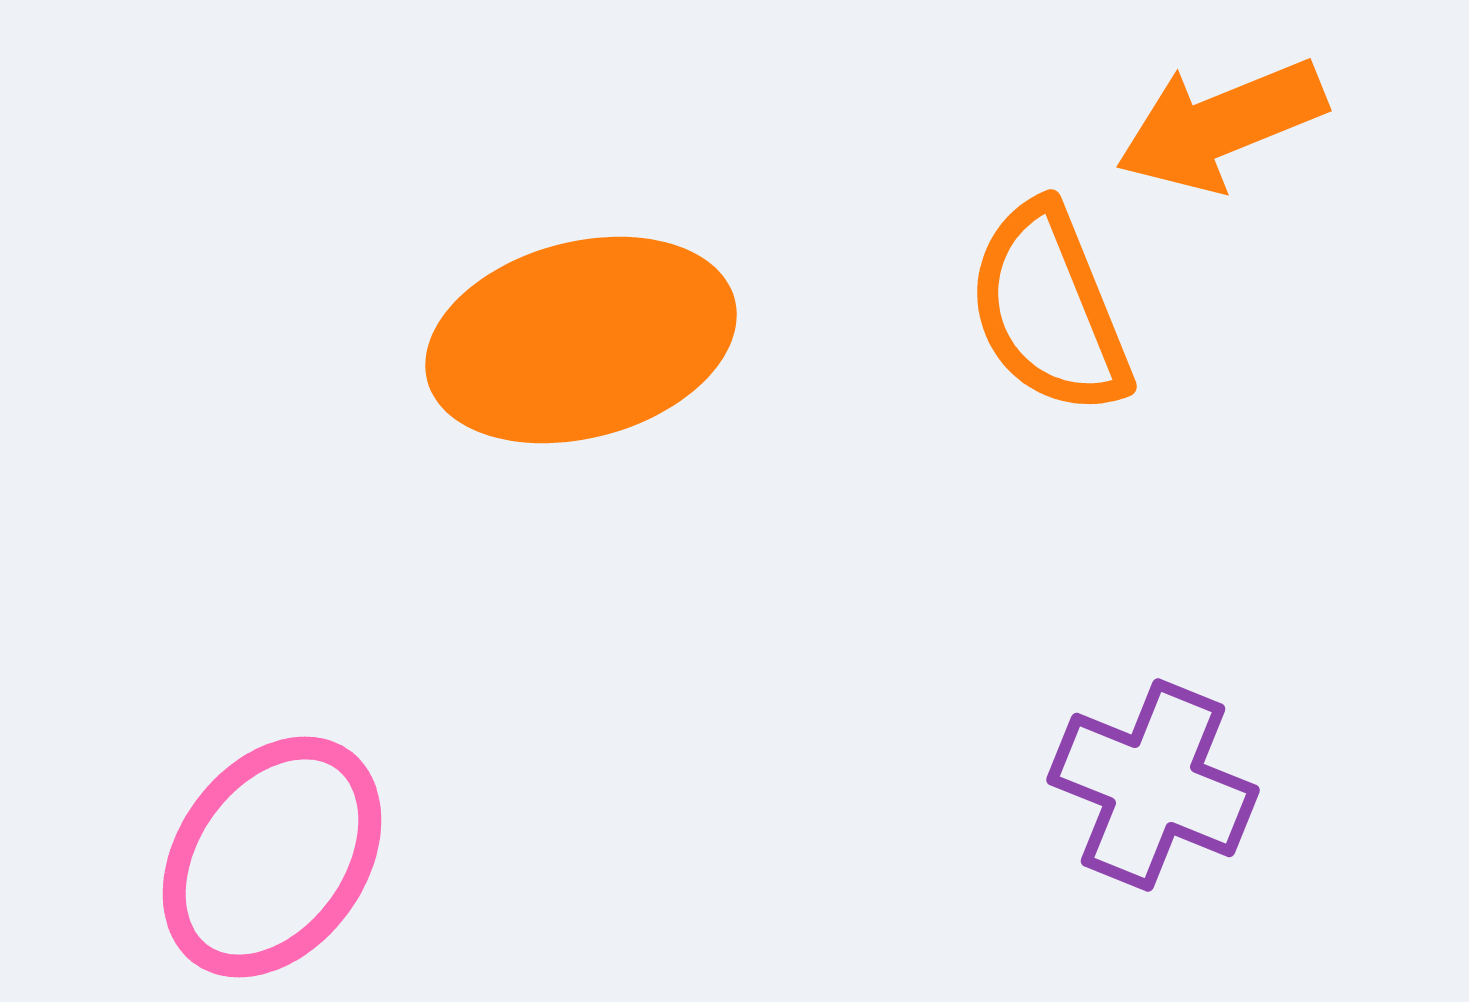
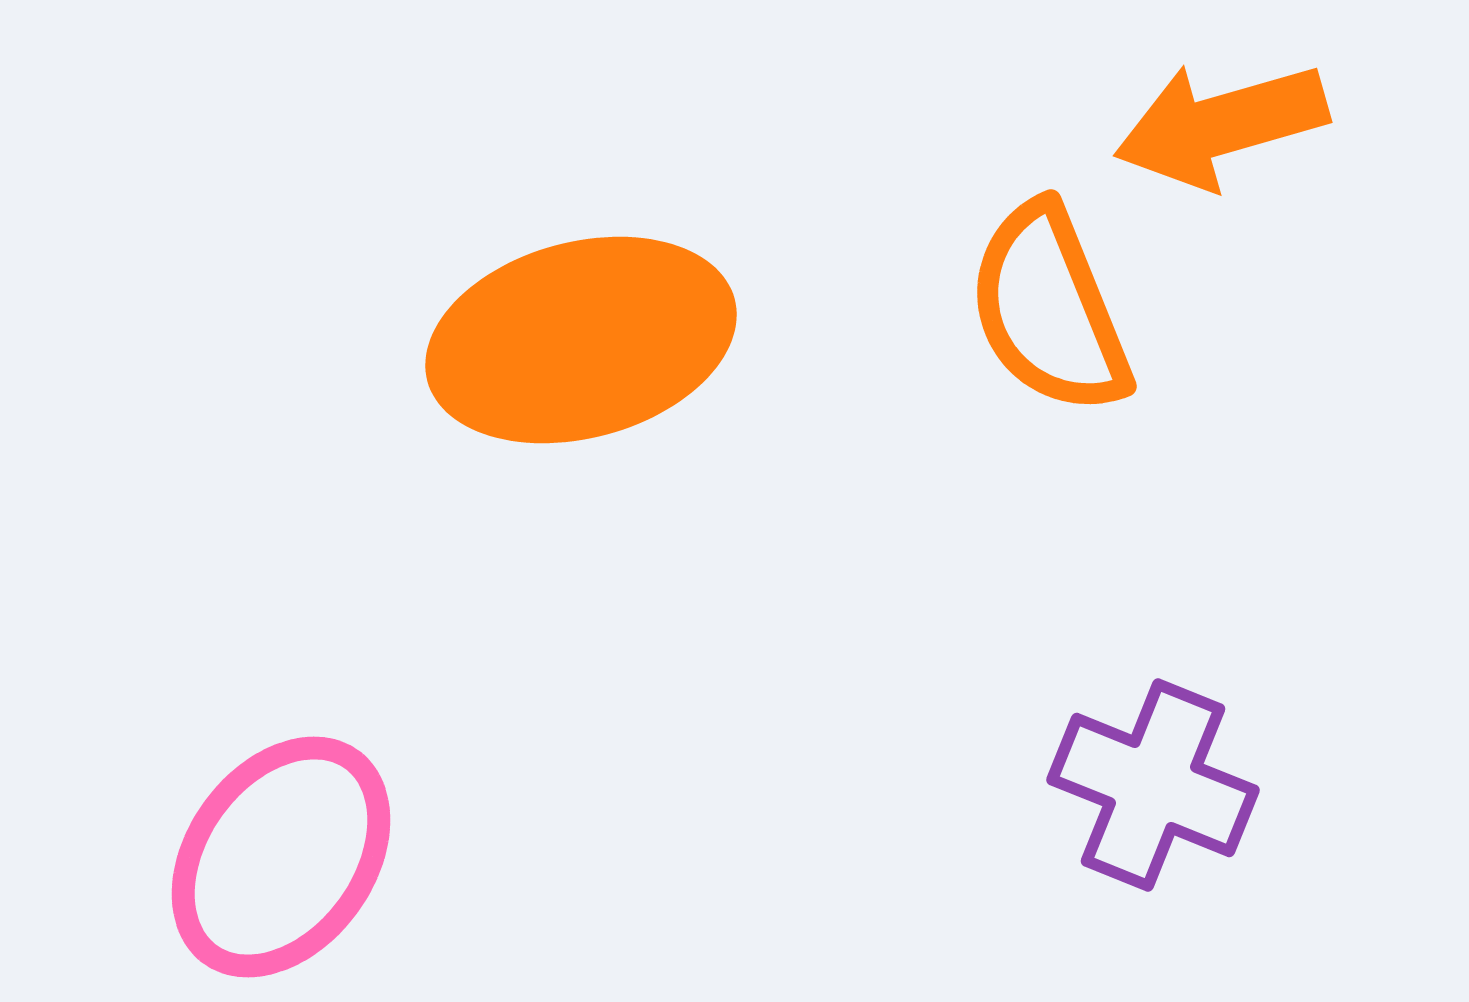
orange arrow: rotated 6 degrees clockwise
pink ellipse: moved 9 px right
